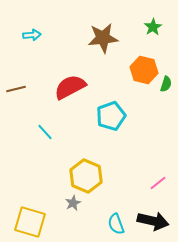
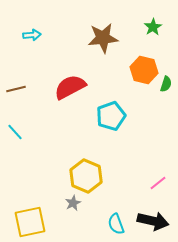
cyan line: moved 30 px left
yellow square: rotated 28 degrees counterclockwise
